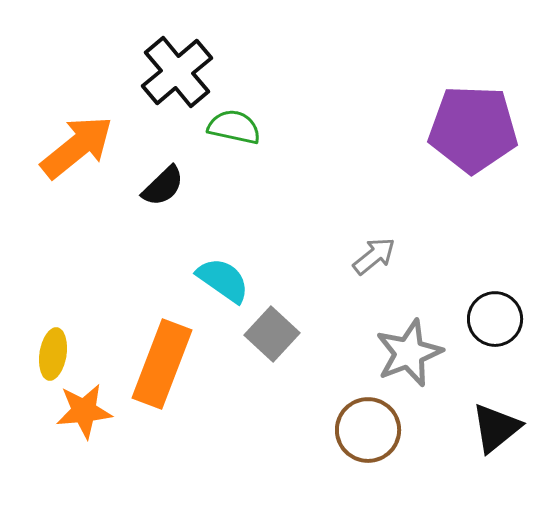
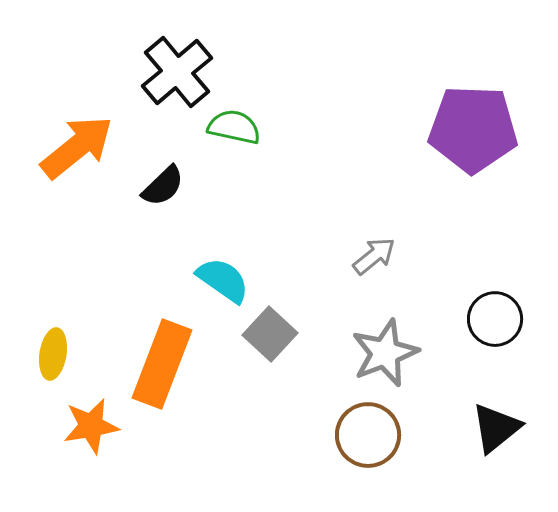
gray square: moved 2 px left
gray star: moved 24 px left
orange star: moved 7 px right, 15 px down; rotated 4 degrees counterclockwise
brown circle: moved 5 px down
